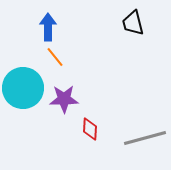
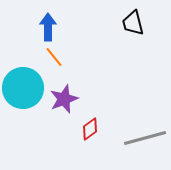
orange line: moved 1 px left
purple star: rotated 20 degrees counterclockwise
red diamond: rotated 50 degrees clockwise
